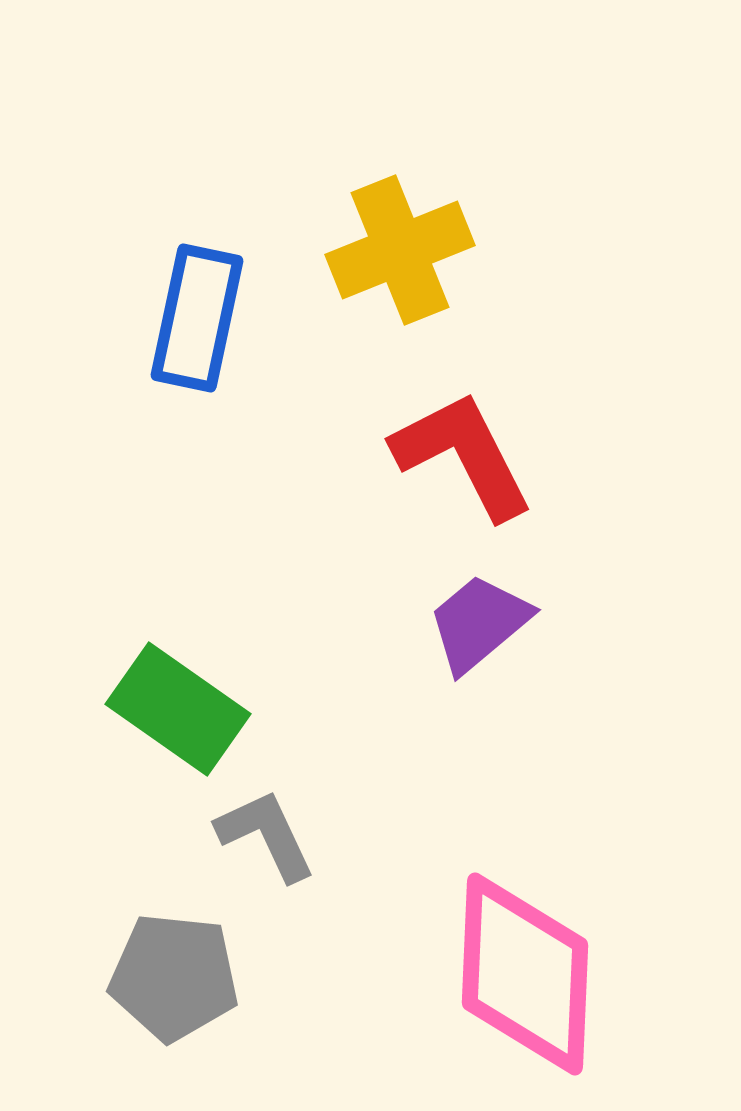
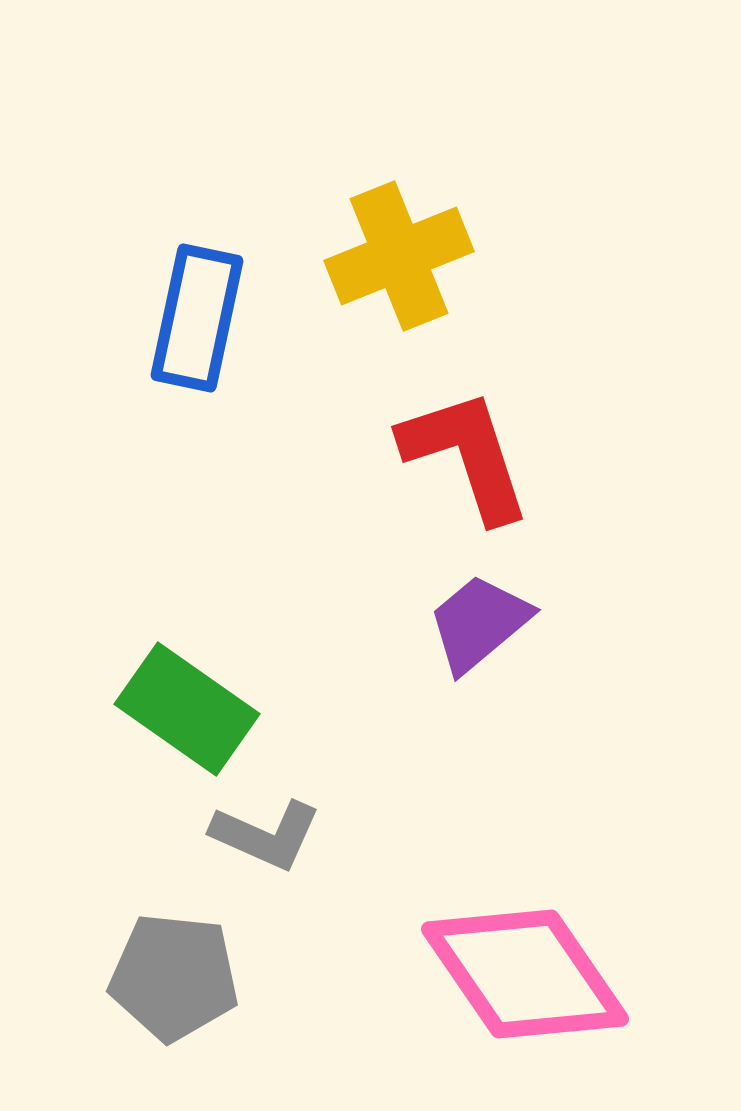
yellow cross: moved 1 px left, 6 px down
red L-shape: moved 3 px right; rotated 9 degrees clockwise
green rectangle: moved 9 px right
gray L-shape: rotated 139 degrees clockwise
pink diamond: rotated 37 degrees counterclockwise
